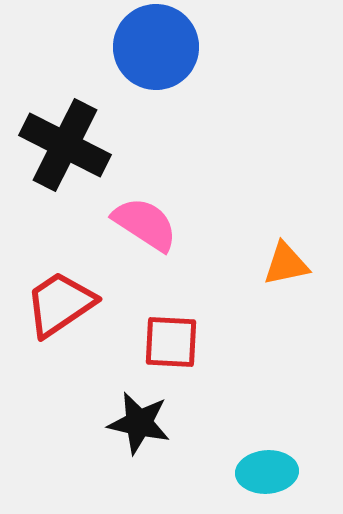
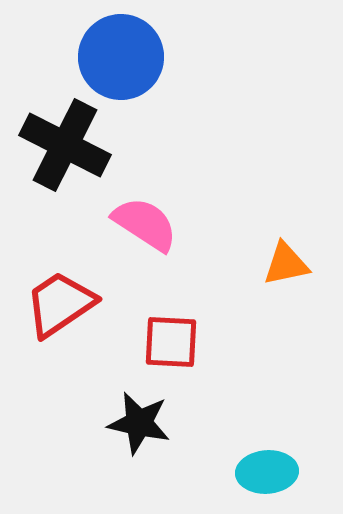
blue circle: moved 35 px left, 10 px down
